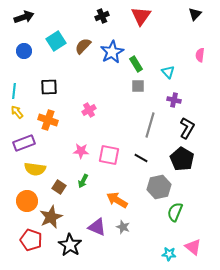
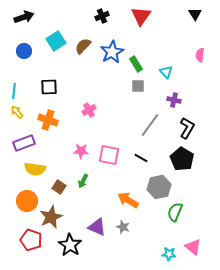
black triangle: rotated 16 degrees counterclockwise
cyan triangle: moved 2 px left
gray line: rotated 20 degrees clockwise
orange arrow: moved 11 px right
